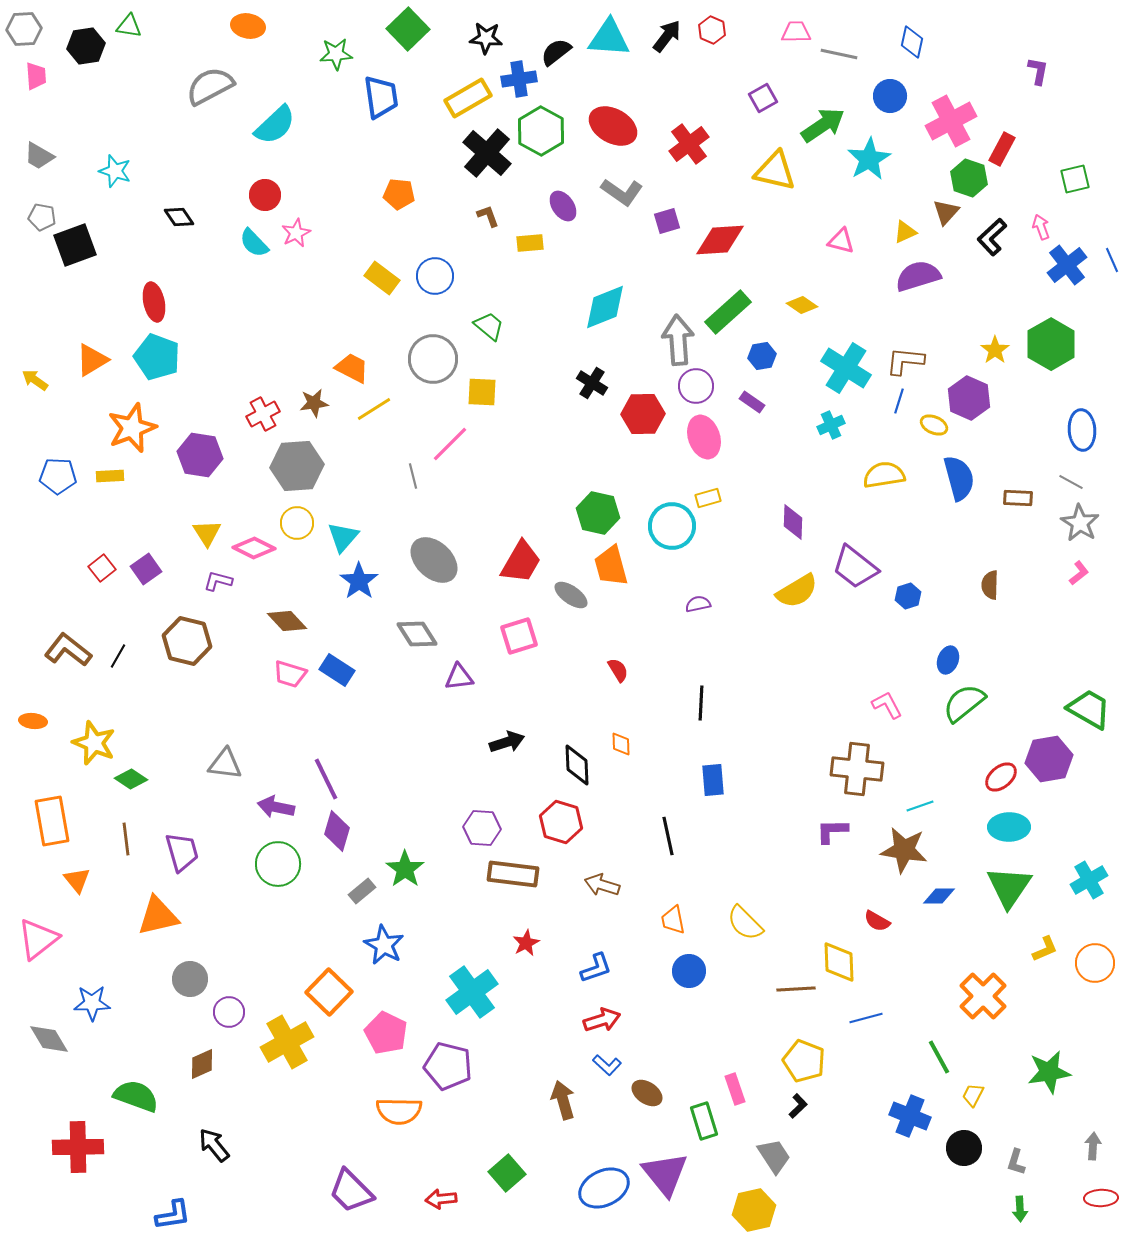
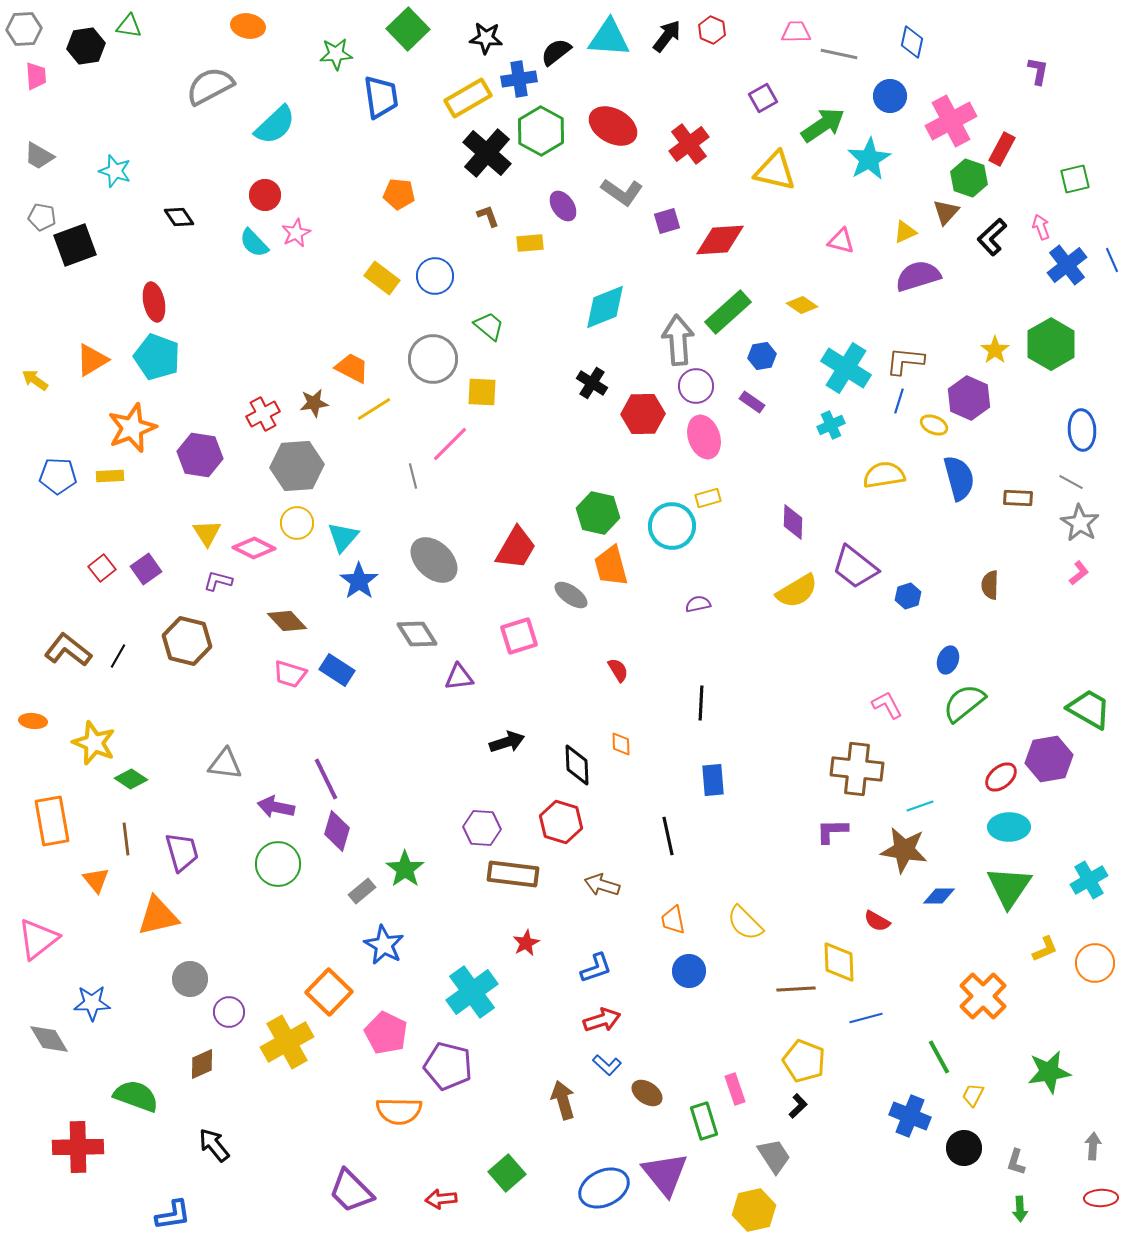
red trapezoid at (521, 562): moved 5 px left, 14 px up
orange triangle at (77, 880): moved 19 px right
